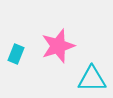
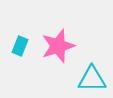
cyan rectangle: moved 4 px right, 8 px up
